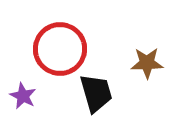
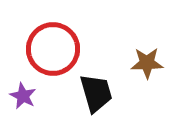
red circle: moved 7 px left
